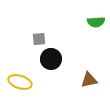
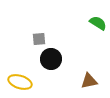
green semicircle: moved 2 px right, 1 px down; rotated 144 degrees counterclockwise
brown triangle: moved 1 px down
